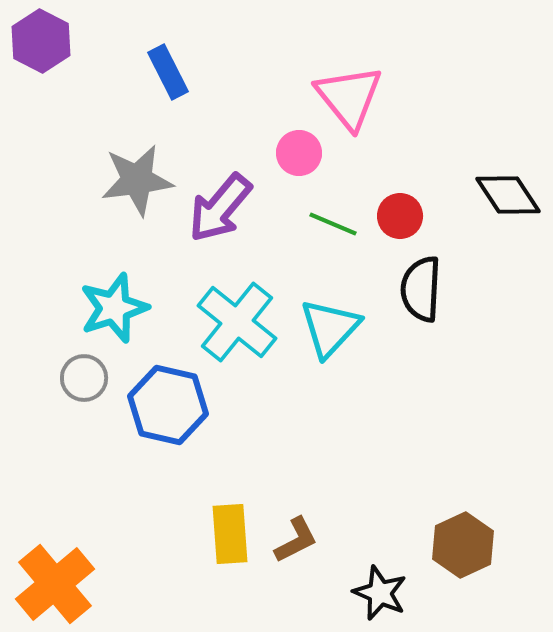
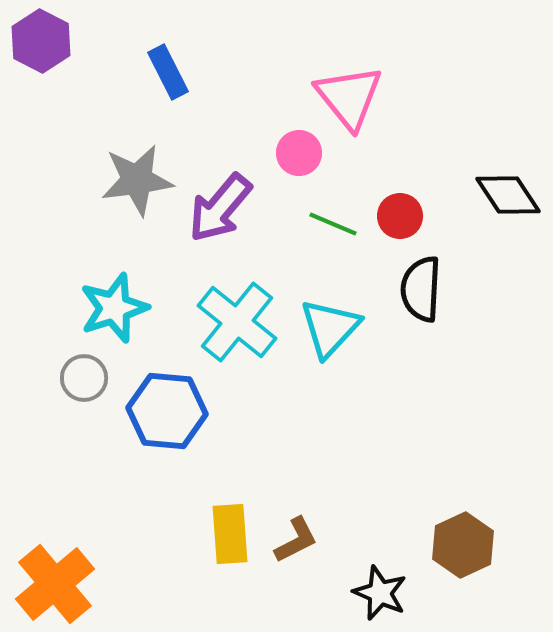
blue hexagon: moved 1 px left, 6 px down; rotated 8 degrees counterclockwise
